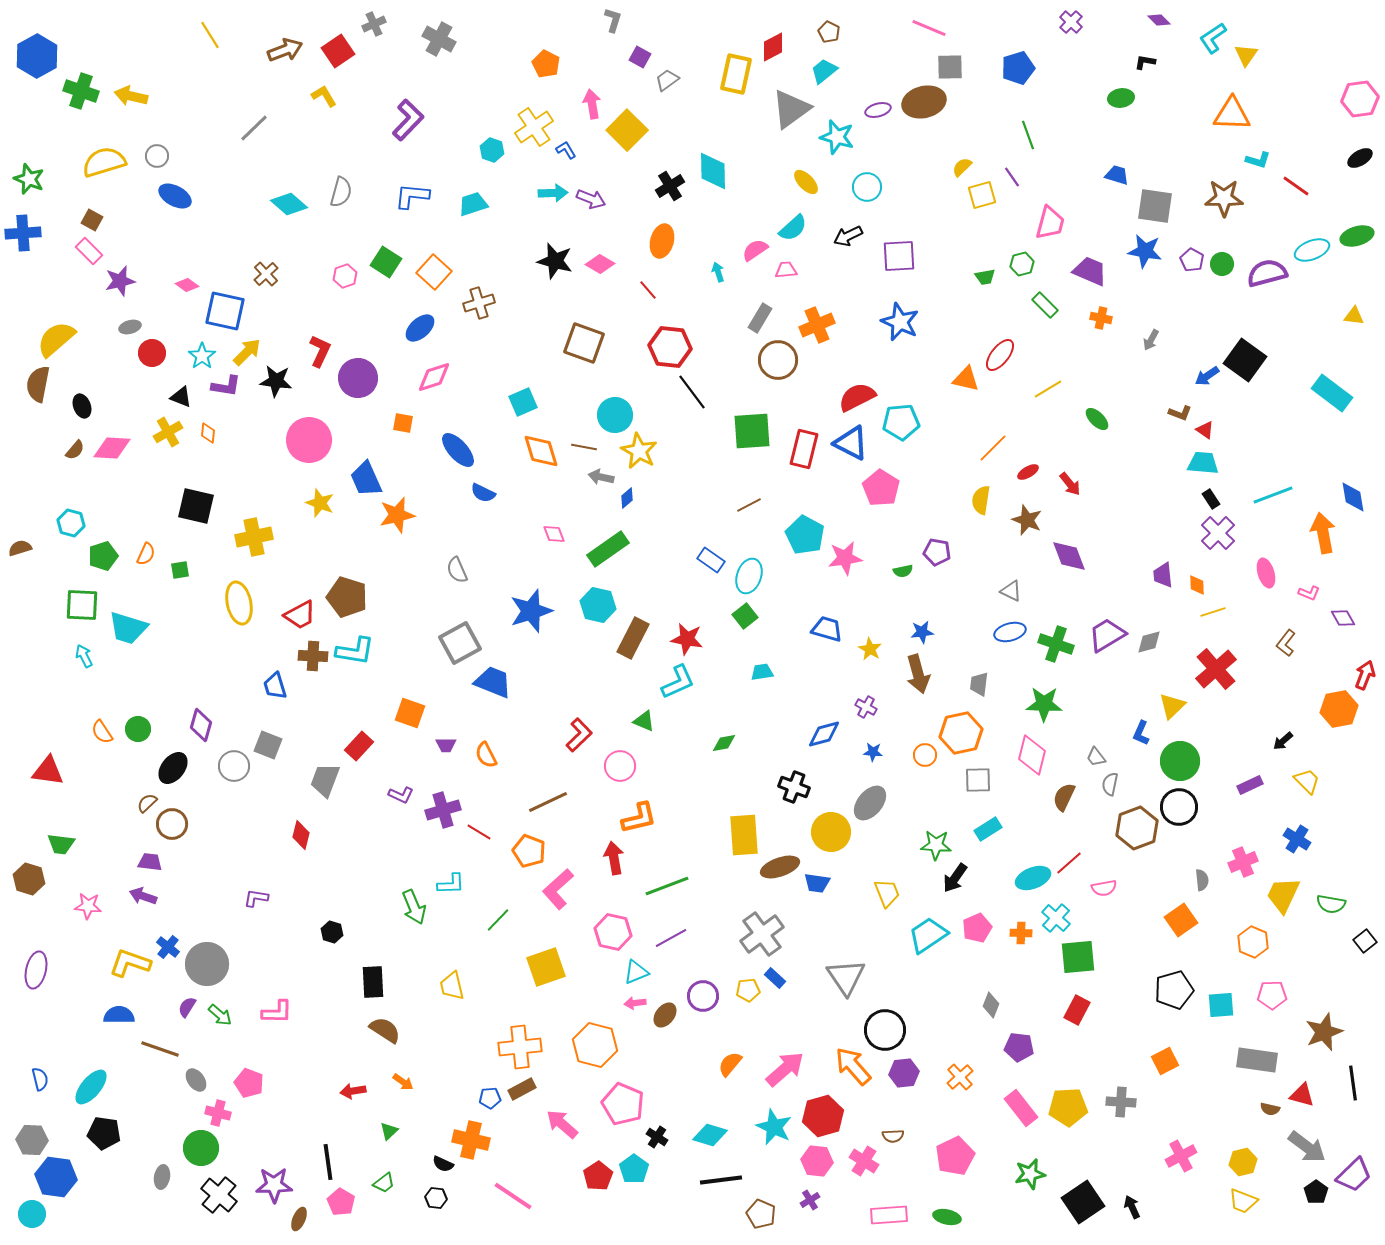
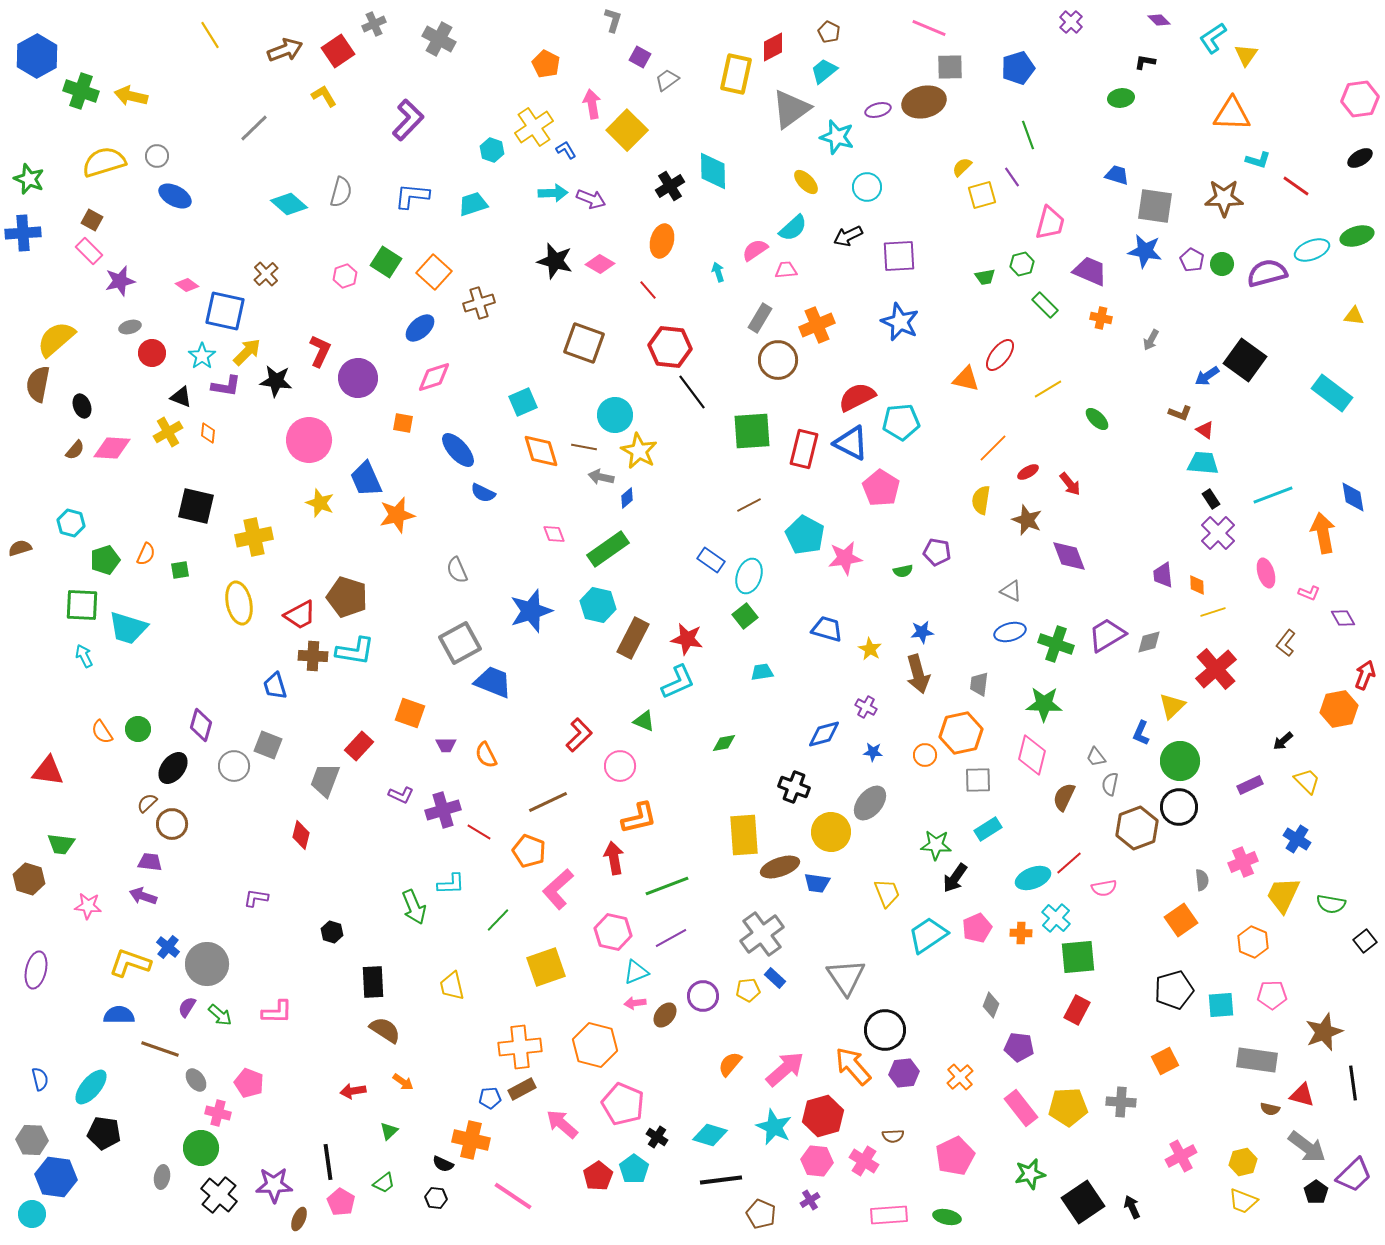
green pentagon at (103, 556): moved 2 px right, 4 px down
